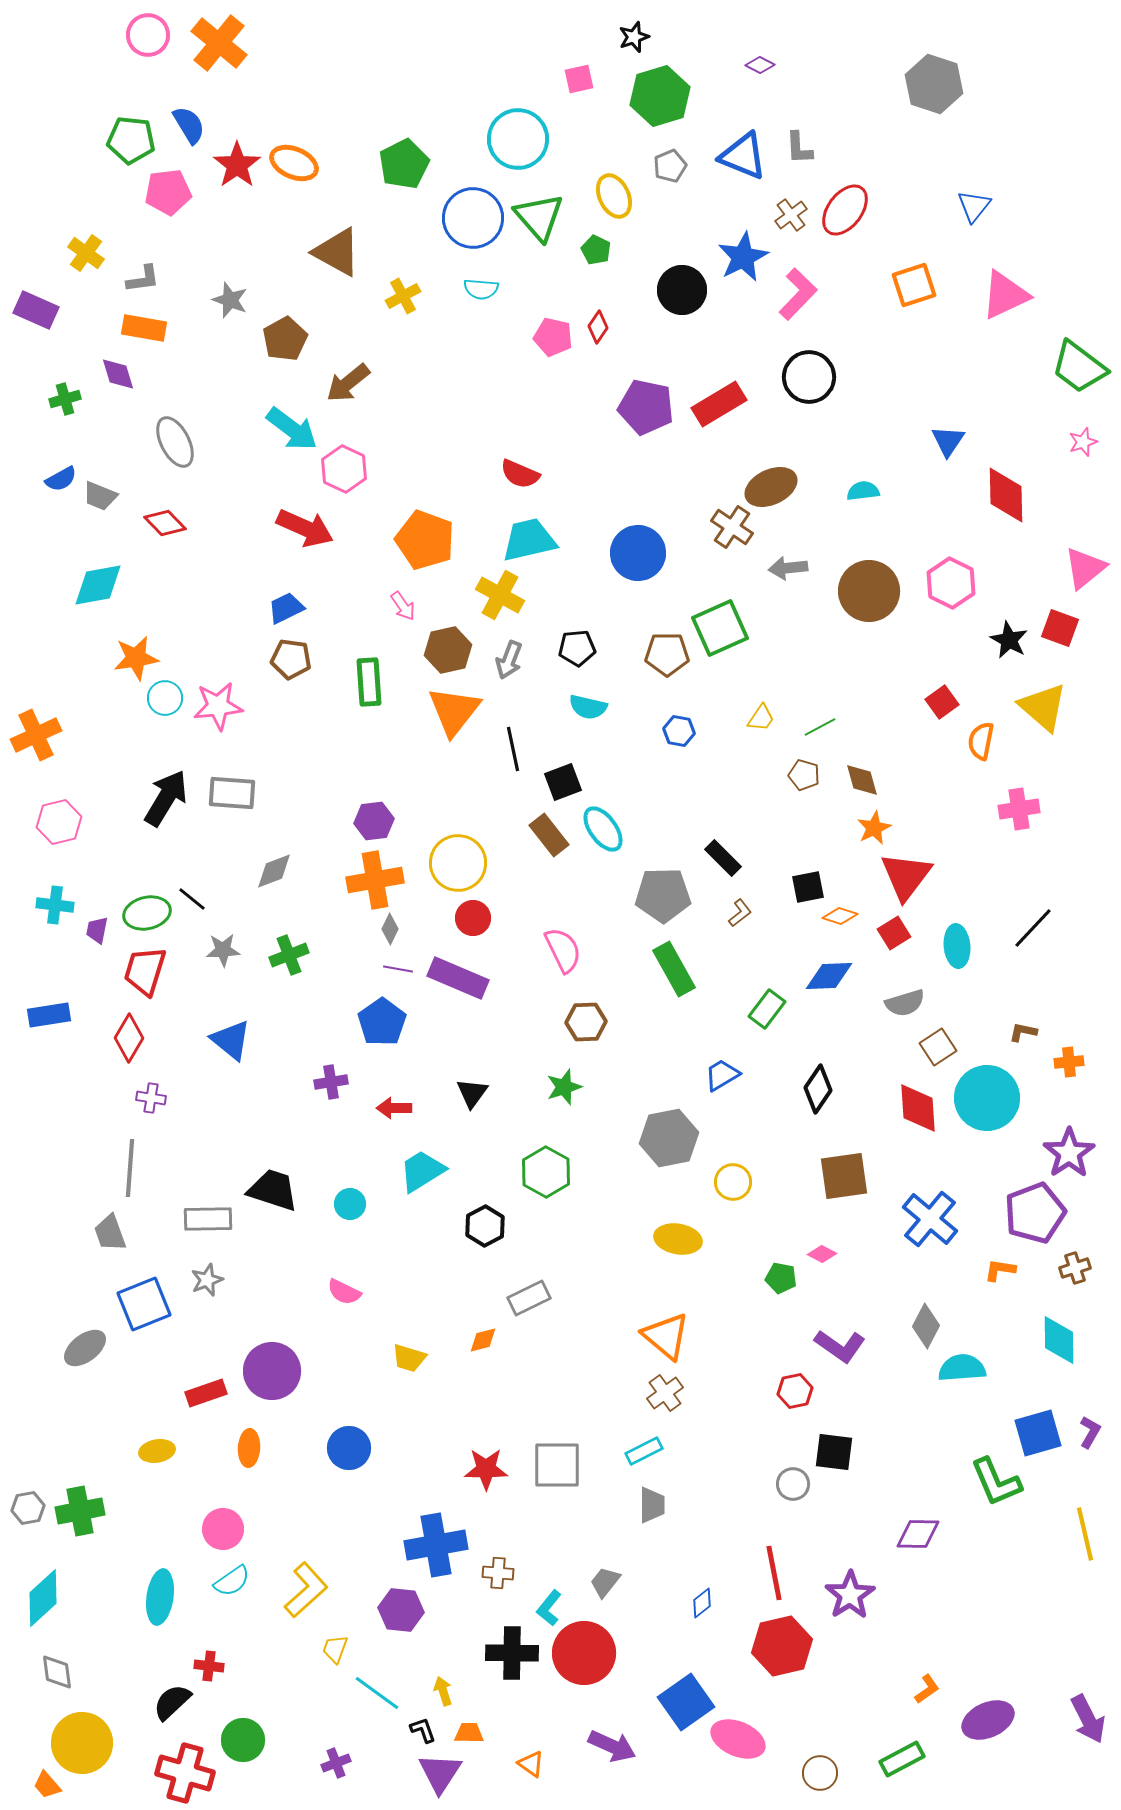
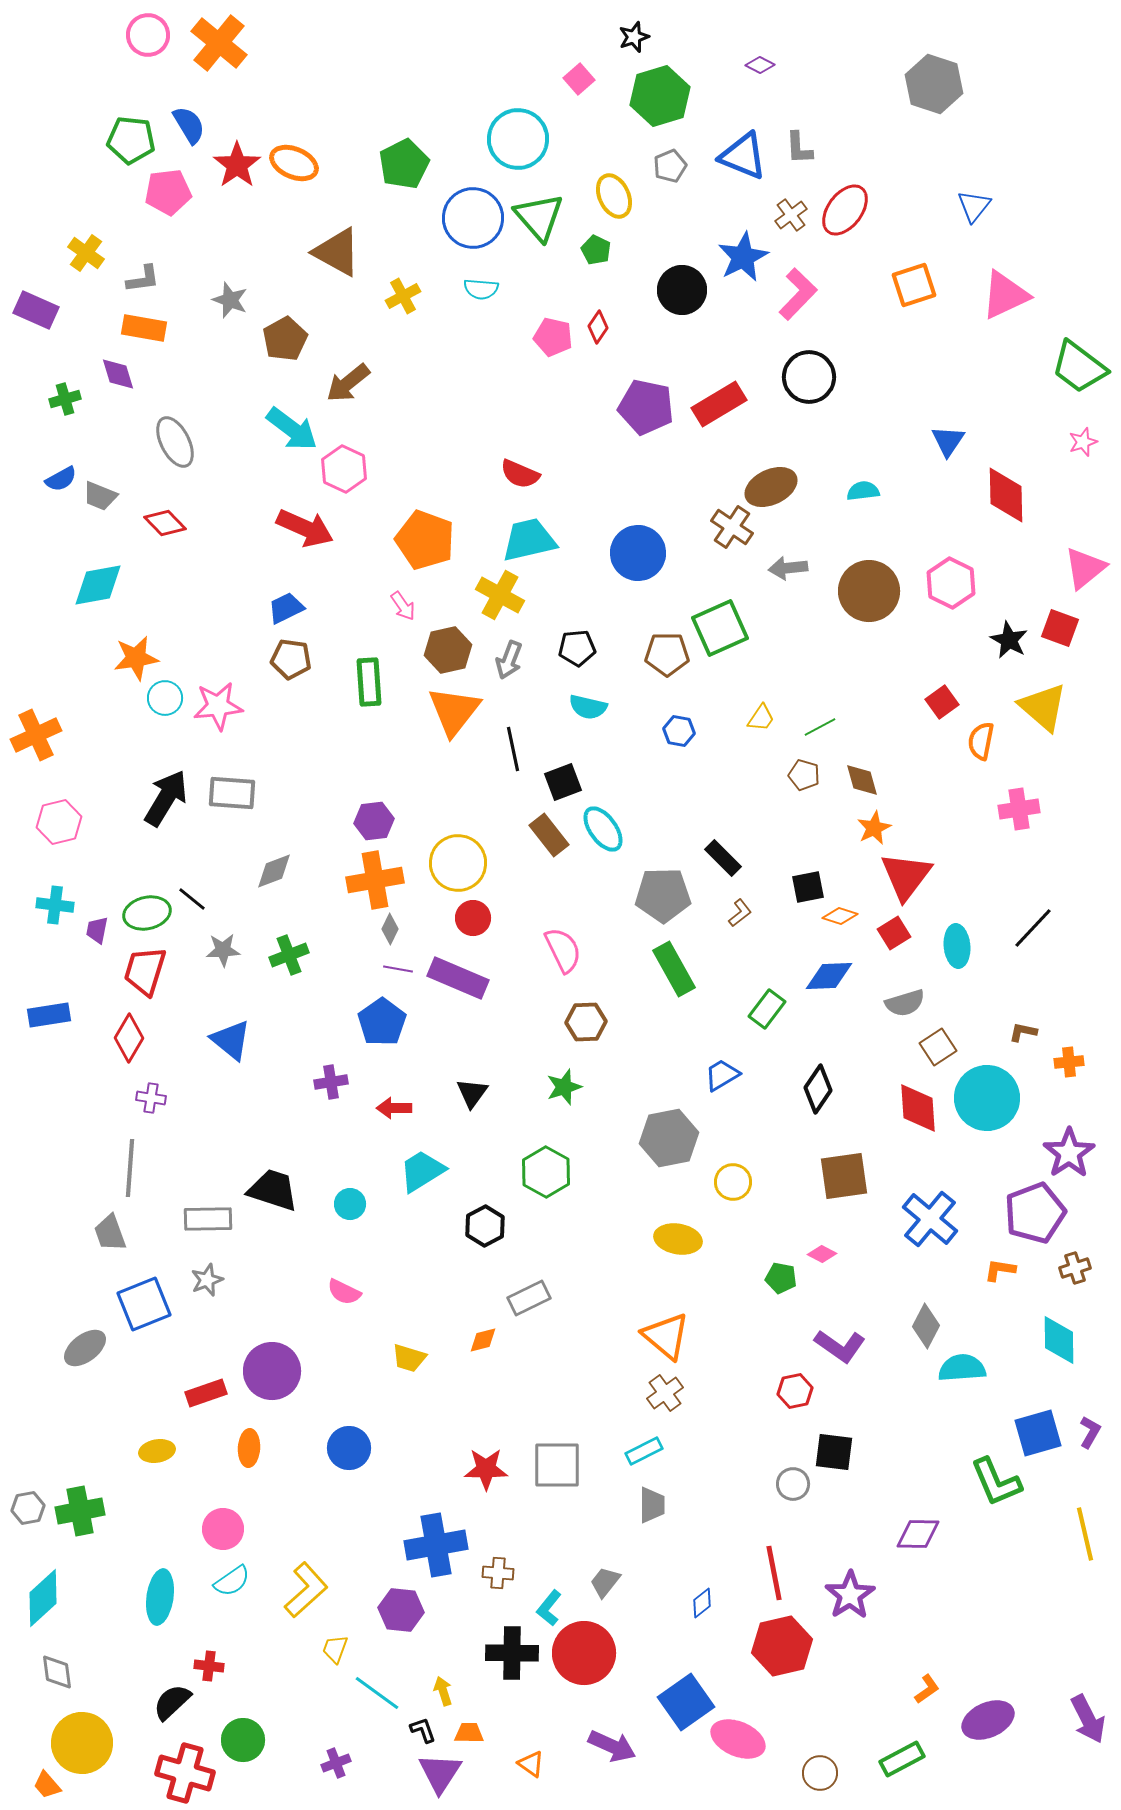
pink square at (579, 79): rotated 28 degrees counterclockwise
